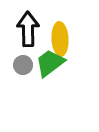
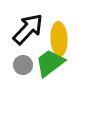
black arrow: rotated 44 degrees clockwise
yellow ellipse: moved 1 px left
